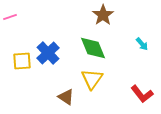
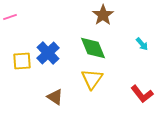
brown triangle: moved 11 px left
